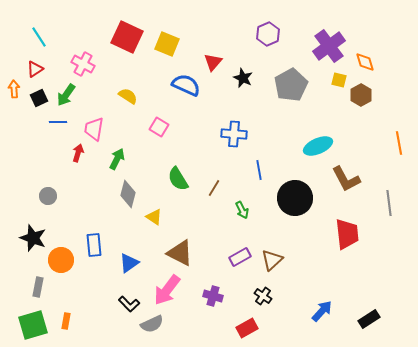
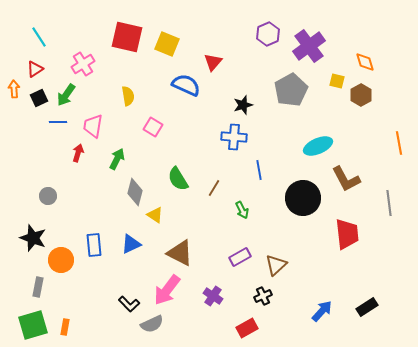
red square at (127, 37): rotated 12 degrees counterclockwise
purple cross at (329, 46): moved 20 px left
pink cross at (83, 64): rotated 30 degrees clockwise
black star at (243, 78): moved 27 px down; rotated 30 degrees clockwise
yellow square at (339, 80): moved 2 px left, 1 px down
gray pentagon at (291, 85): moved 5 px down
yellow semicircle at (128, 96): rotated 48 degrees clockwise
pink square at (159, 127): moved 6 px left
pink trapezoid at (94, 129): moved 1 px left, 3 px up
blue cross at (234, 134): moved 3 px down
gray diamond at (128, 194): moved 7 px right, 2 px up
black circle at (295, 198): moved 8 px right
yellow triangle at (154, 217): moved 1 px right, 2 px up
brown triangle at (272, 260): moved 4 px right, 5 px down
blue triangle at (129, 263): moved 2 px right, 19 px up; rotated 10 degrees clockwise
purple cross at (213, 296): rotated 18 degrees clockwise
black cross at (263, 296): rotated 30 degrees clockwise
black rectangle at (369, 319): moved 2 px left, 12 px up
orange rectangle at (66, 321): moved 1 px left, 6 px down
